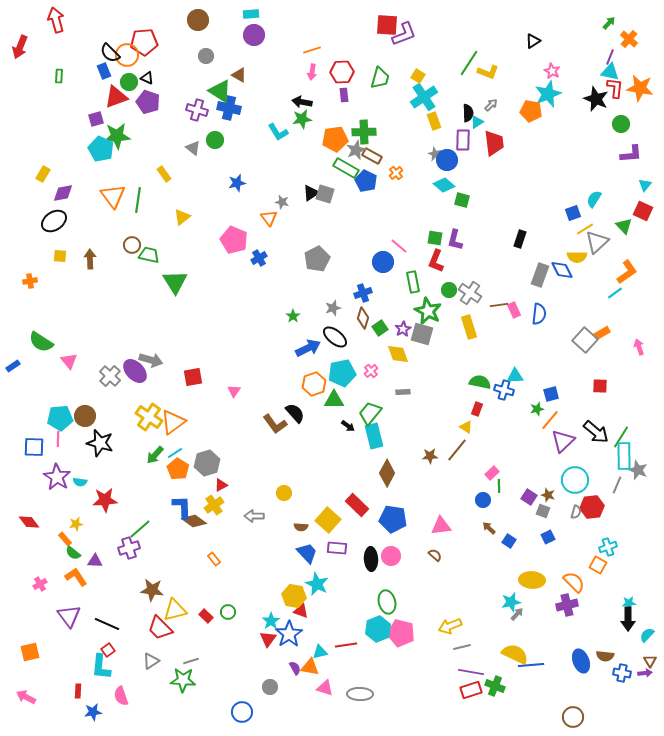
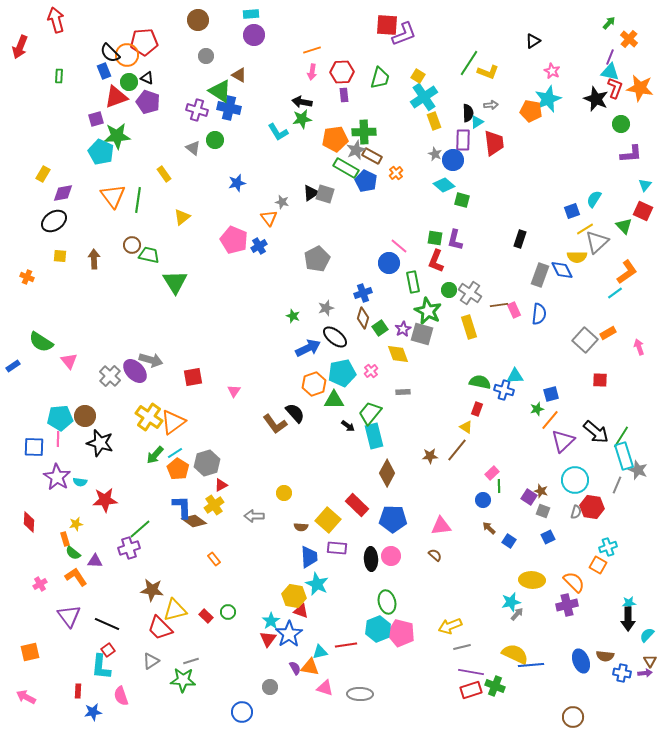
red L-shape at (615, 88): rotated 15 degrees clockwise
cyan star at (548, 94): moved 5 px down
gray arrow at (491, 105): rotated 40 degrees clockwise
cyan pentagon at (101, 149): moved 3 px down
blue circle at (447, 160): moved 6 px right
blue square at (573, 213): moved 1 px left, 2 px up
blue cross at (259, 258): moved 12 px up
brown arrow at (90, 259): moved 4 px right
blue circle at (383, 262): moved 6 px right, 1 px down
orange cross at (30, 281): moved 3 px left, 4 px up; rotated 32 degrees clockwise
gray star at (333, 308): moved 7 px left
green star at (293, 316): rotated 16 degrees counterclockwise
orange rectangle at (602, 333): moved 6 px right
red square at (600, 386): moved 6 px up
cyan rectangle at (624, 456): rotated 16 degrees counterclockwise
brown star at (548, 495): moved 7 px left, 4 px up
red hexagon at (592, 507): rotated 15 degrees clockwise
blue pentagon at (393, 519): rotated 8 degrees counterclockwise
red diamond at (29, 522): rotated 40 degrees clockwise
orange rectangle at (65, 539): rotated 24 degrees clockwise
blue trapezoid at (307, 553): moved 2 px right, 4 px down; rotated 40 degrees clockwise
